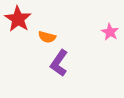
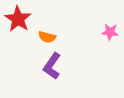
pink star: rotated 24 degrees counterclockwise
purple L-shape: moved 7 px left, 3 px down
